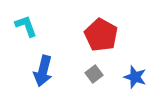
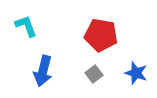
red pentagon: rotated 20 degrees counterclockwise
blue star: moved 1 px right, 4 px up
